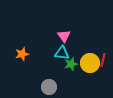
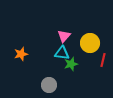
pink triangle: rotated 16 degrees clockwise
orange star: moved 1 px left
yellow circle: moved 20 px up
gray circle: moved 2 px up
